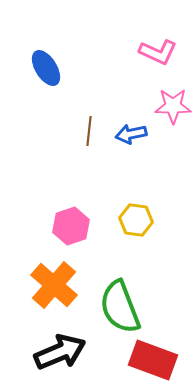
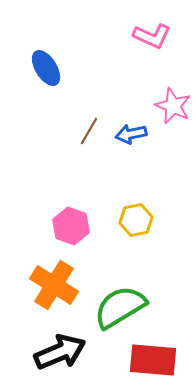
pink L-shape: moved 6 px left, 16 px up
pink star: rotated 24 degrees clockwise
brown line: rotated 24 degrees clockwise
yellow hexagon: rotated 20 degrees counterclockwise
pink hexagon: rotated 21 degrees counterclockwise
orange cross: rotated 9 degrees counterclockwise
green semicircle: rotated 80 degrees clockwise
red rectangle: rotated 15 degrees counterclockwise
